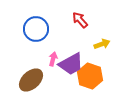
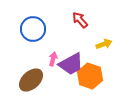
blue circle: moved 3 px left
yellow arrow: moved 2 px right
